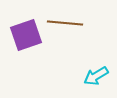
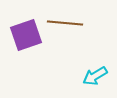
cyan arrow: moved 1 px left
